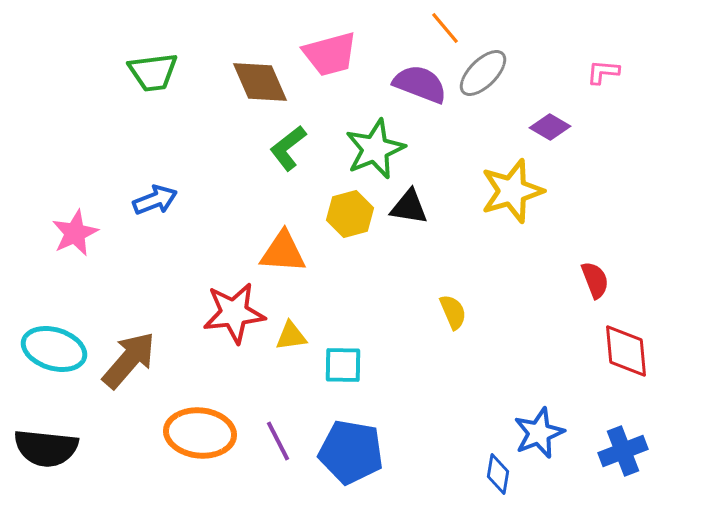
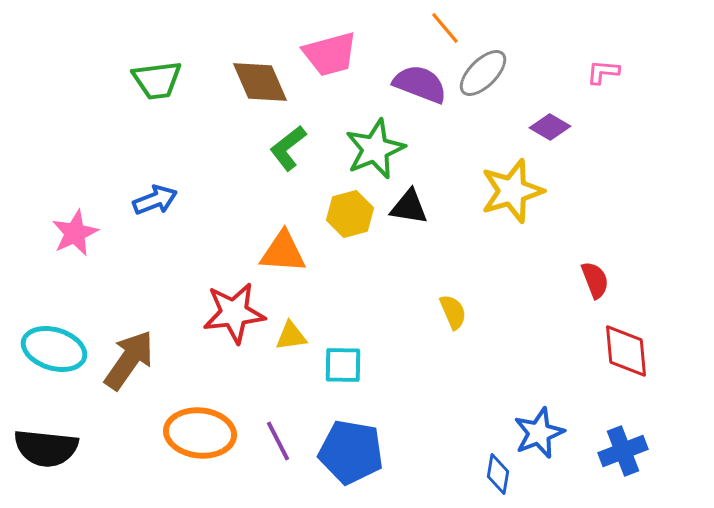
green trapezoid: moved 4 px right, 8 px down
brown arrow: rotated 6 degrees counterclockwise
